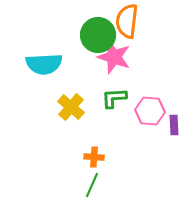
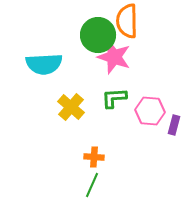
orange semicircle: rotated 8 degrees counterclockwise
purple rectangle: rotated 18 degrees clockwise
